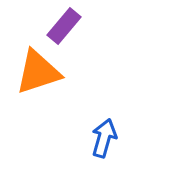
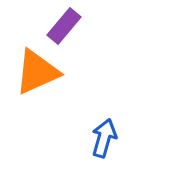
orange triangle: moved 1 px left; rotated 6 degrees counterclockwise
